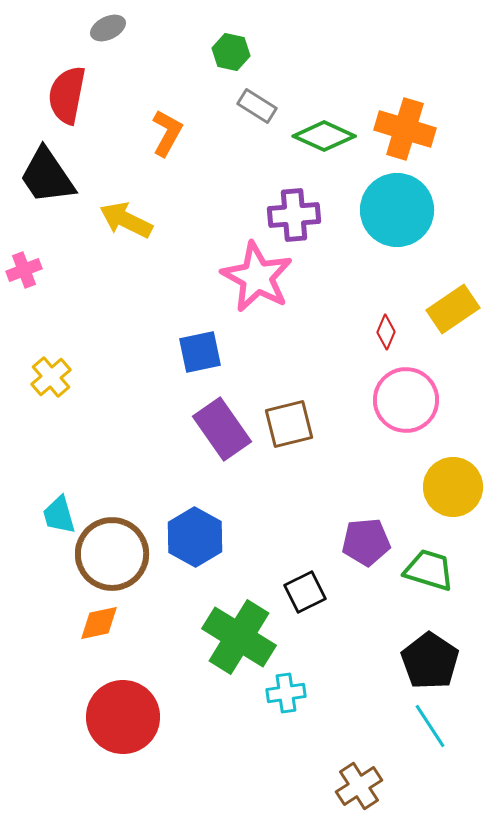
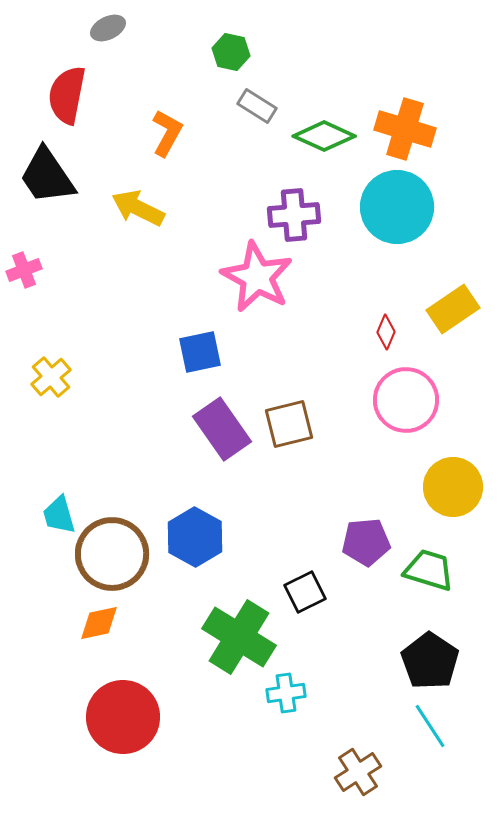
cyan circle: moved 3 px up
yellow arrow: moved 12 px right, 12 px up
brown cross: moved 1 px left, 14 px up
